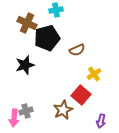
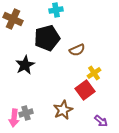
brown cross: moved 14 px left, 4 px up
black star: rotated 12 degrees counterclockwise
yellow cross: moved 1 px up
red square: moved 4 px right, 5 px up; rotated 12 degrees clockwise
gray cross: moved 2 px down
purple arrow: rotated 64 degrees counterclockwise
